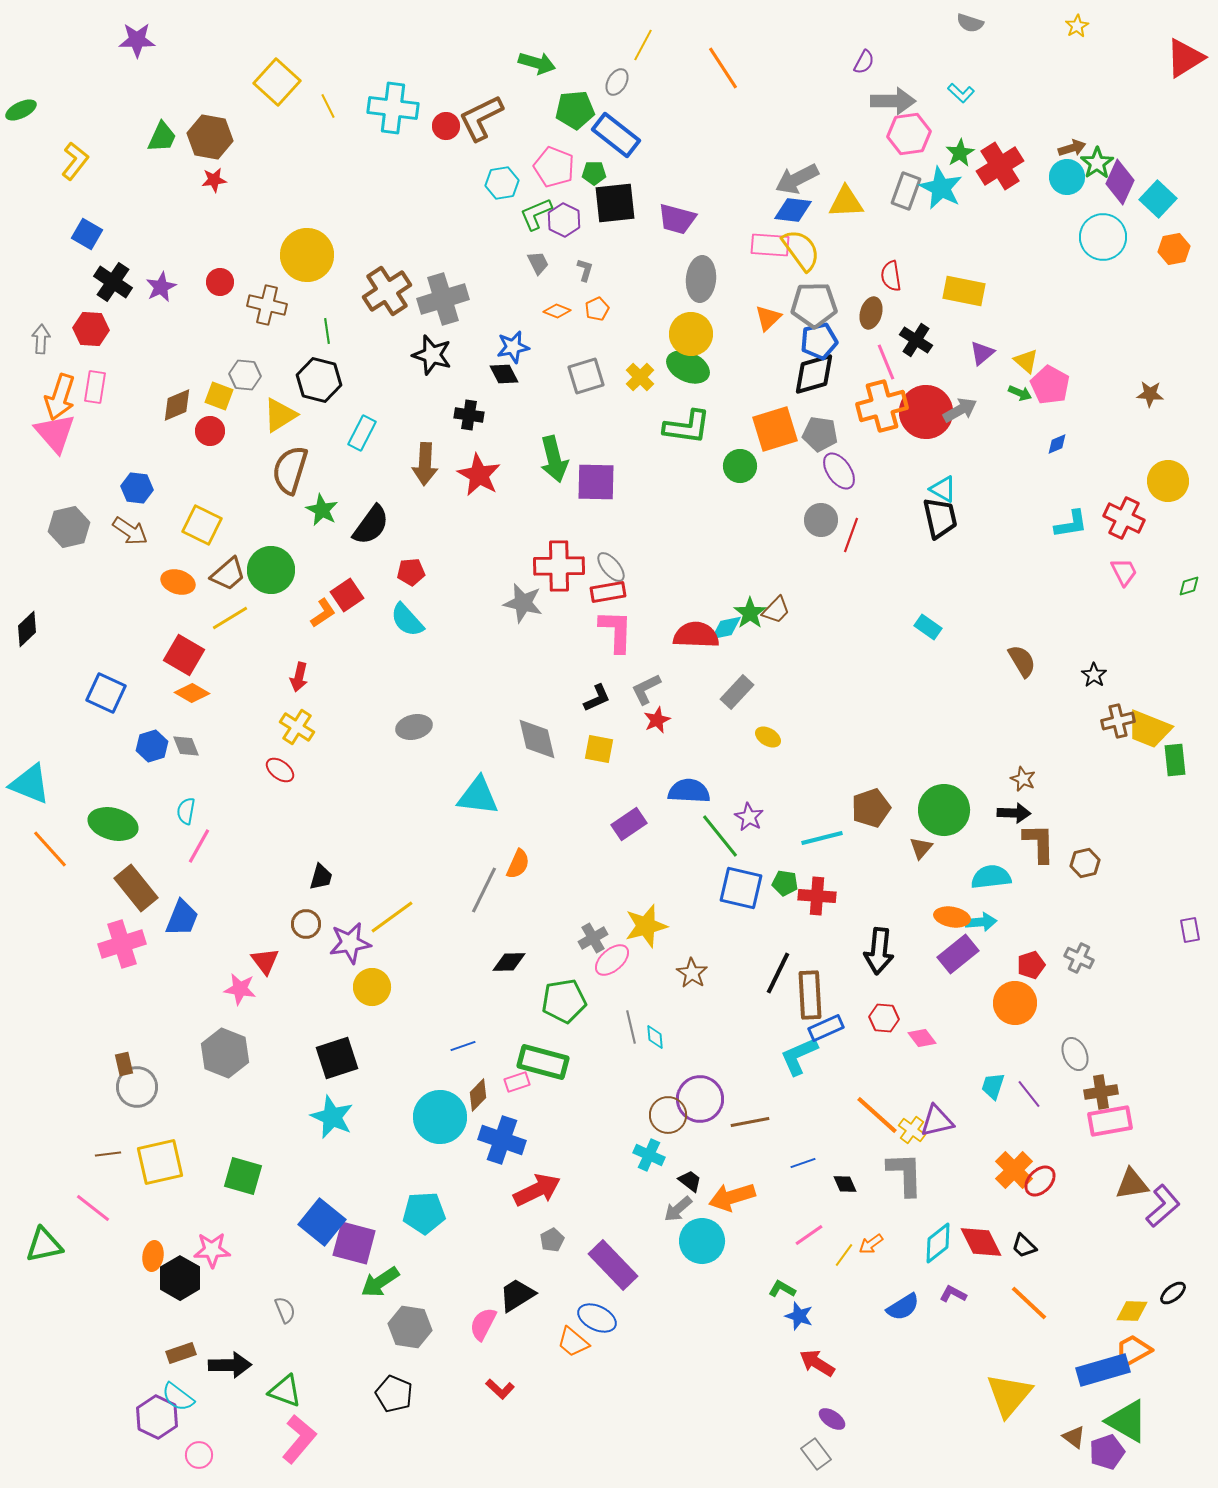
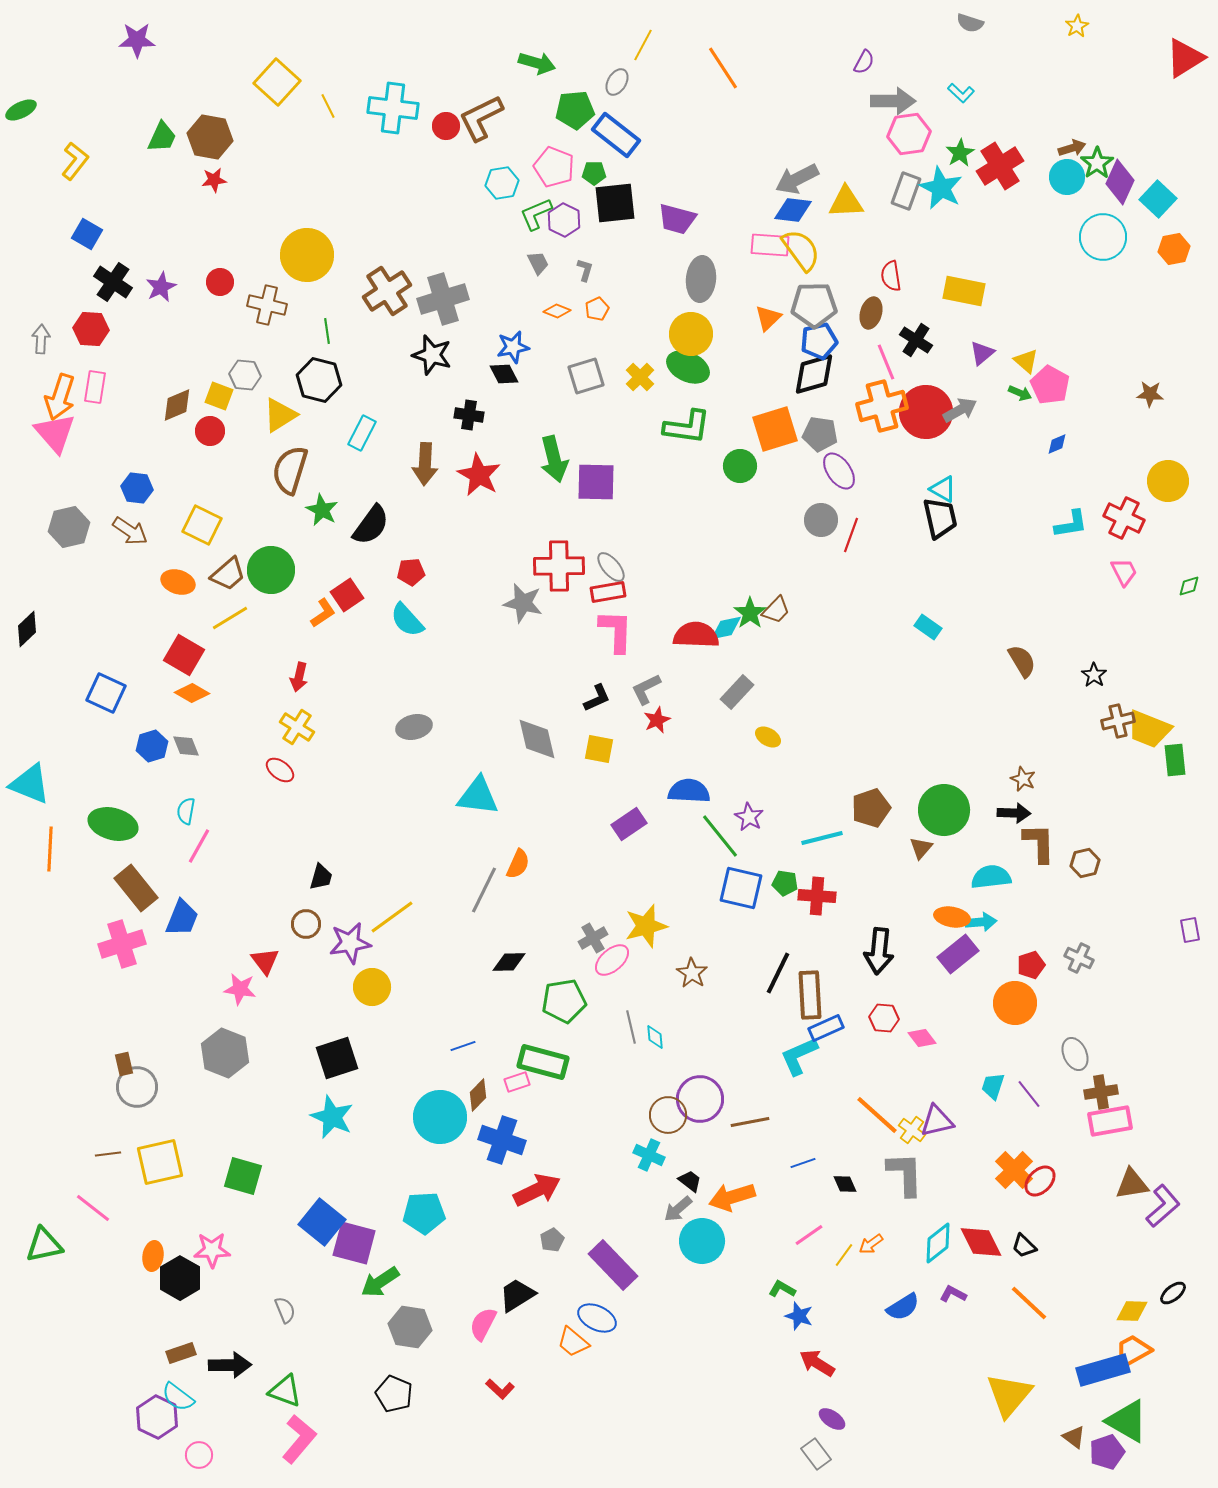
orange line at (50, 849): rotated 45 degrees clockwise
